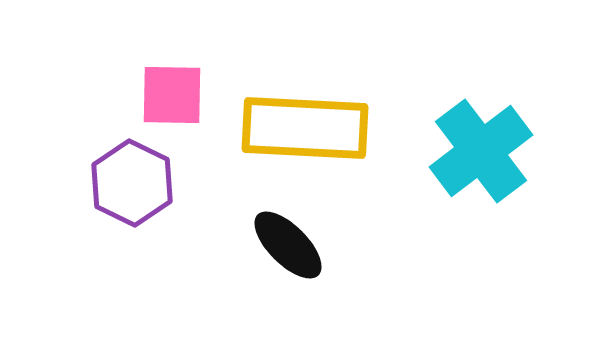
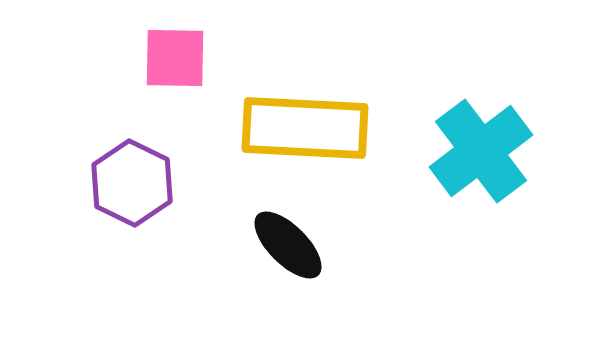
pink square: moved 3 px right, 37 px up
